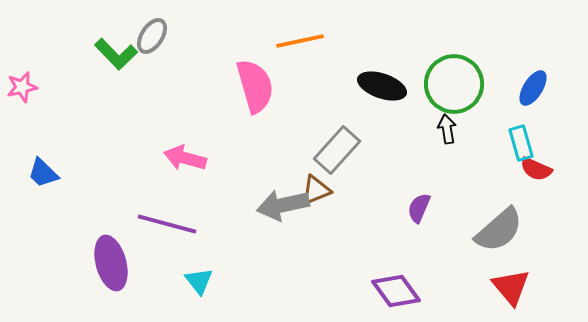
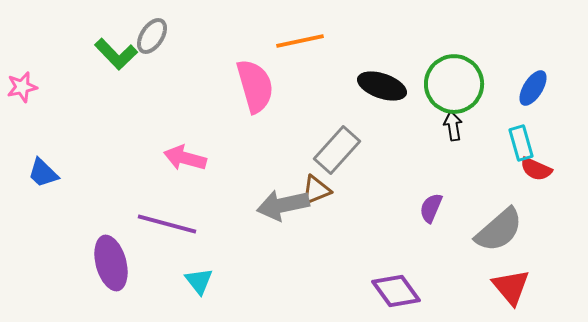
black arrow: moved 6 px right, 3 px up
purple semicircle: moved 12 px right
